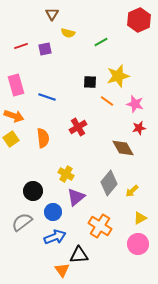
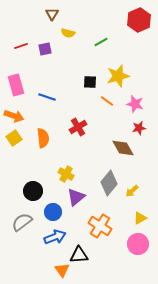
yellow square: moved 3 px right, 1 px up
